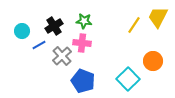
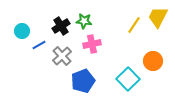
black cross: moved 7 px right
pink cross: moved 10 px right, 1 px down; rotated 18 degrees counterclockwise
blue pentagon: rotated 30 degrees clockwise
